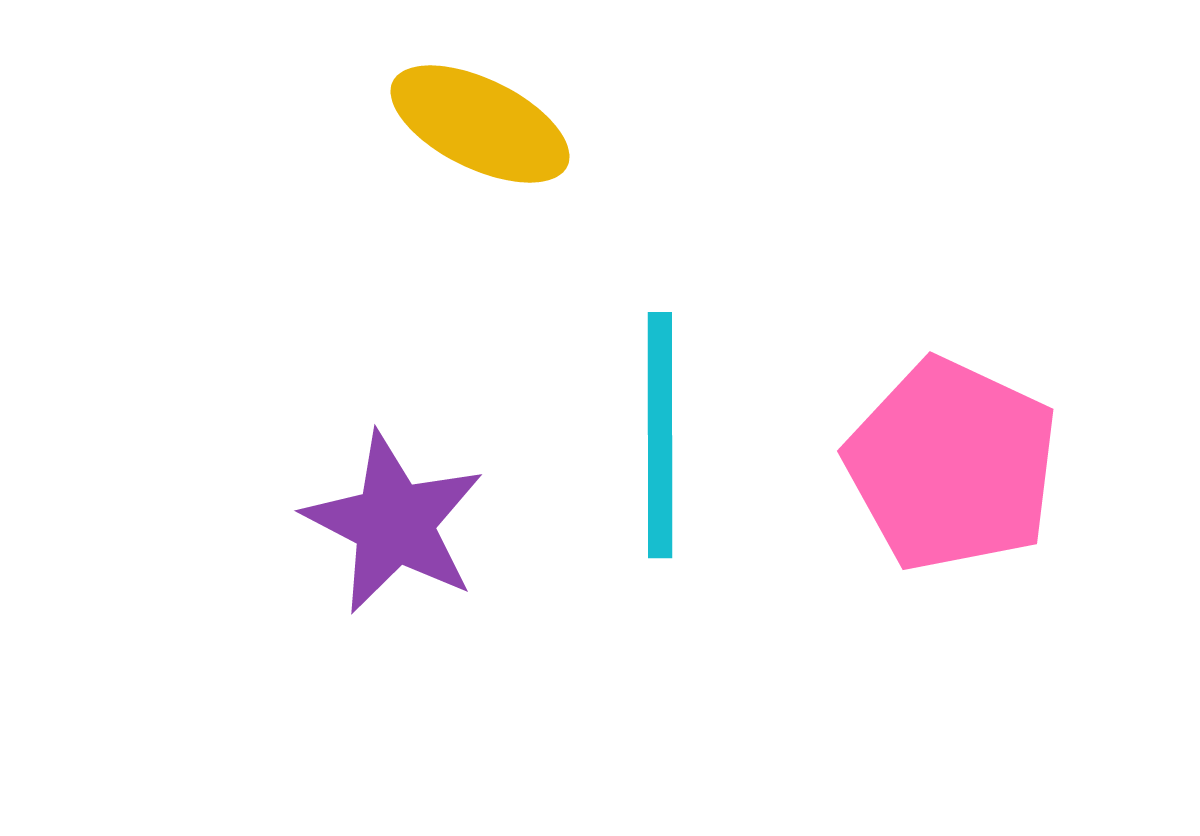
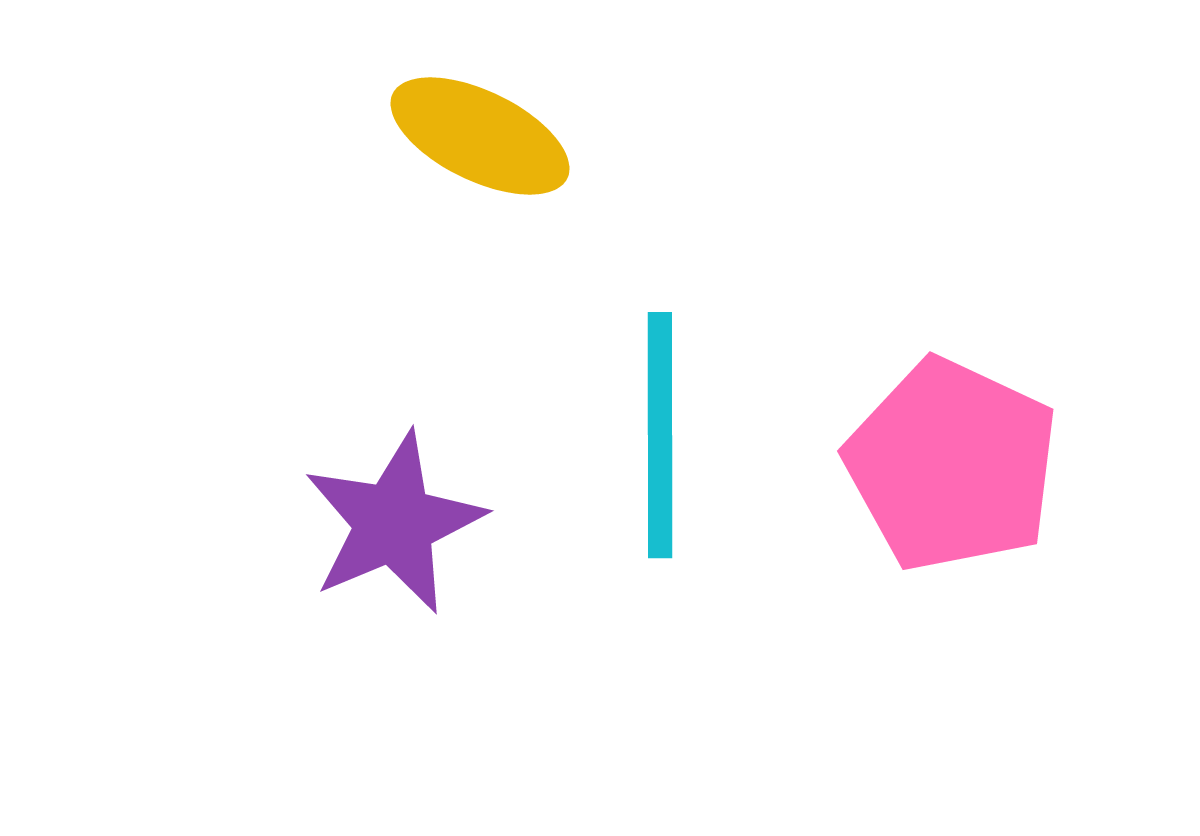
yellow ellipse: moved 12 px down
purple star: rotated 22 degrees clockwise
